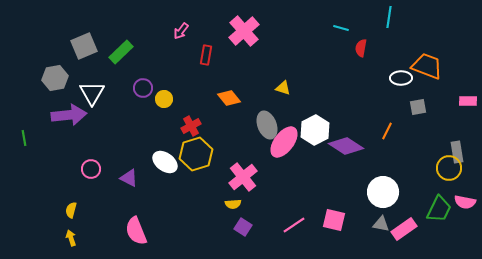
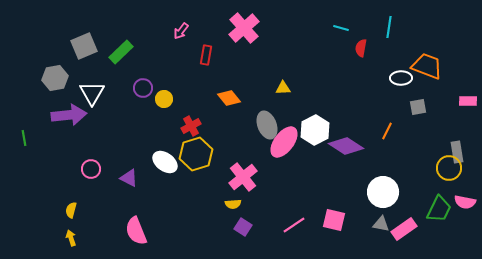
cyan line at (389, 17): moved 10 px down
pink cross at (244, 31): moved 3 px up
yellow triangle at (283, 88): rotated 21 degrees counterclockwise
